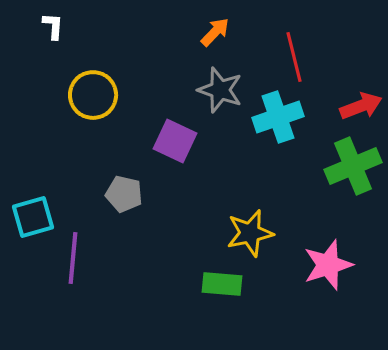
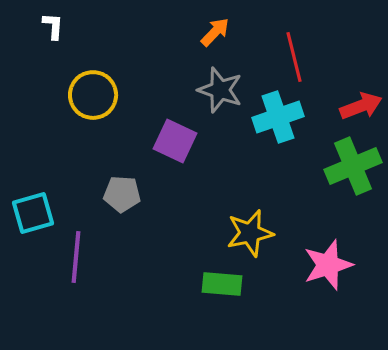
gray pentagon: moved 2 px left; rotated 9 degrees counterclockwise
cyan square: moved 4 px up
purple line: moved 3 px right, 1 px up
